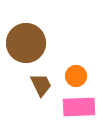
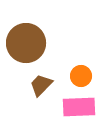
orange circle: moved 5 px right
brown trapezoid: rotated 110 degrees counterclockwise
